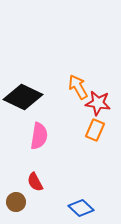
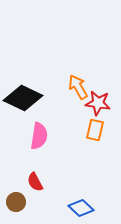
black diamond: moved 1 px down
orange rectangle: rotated 10 degrees counterclockwise
